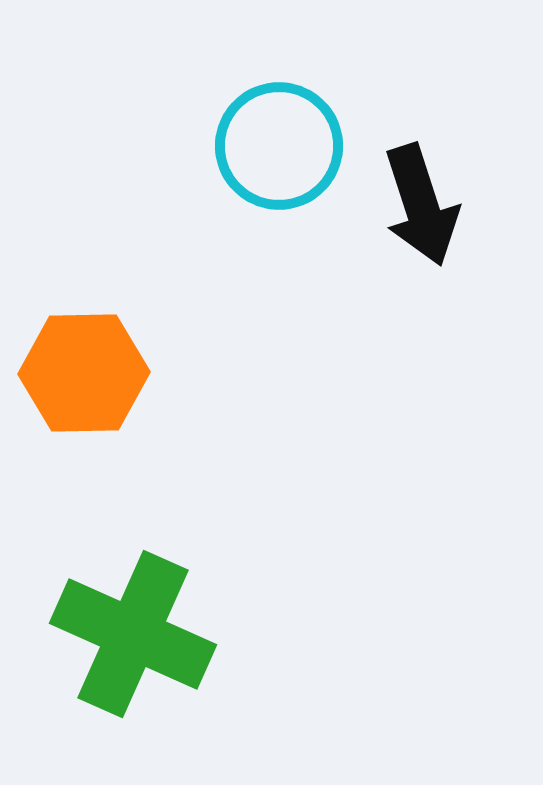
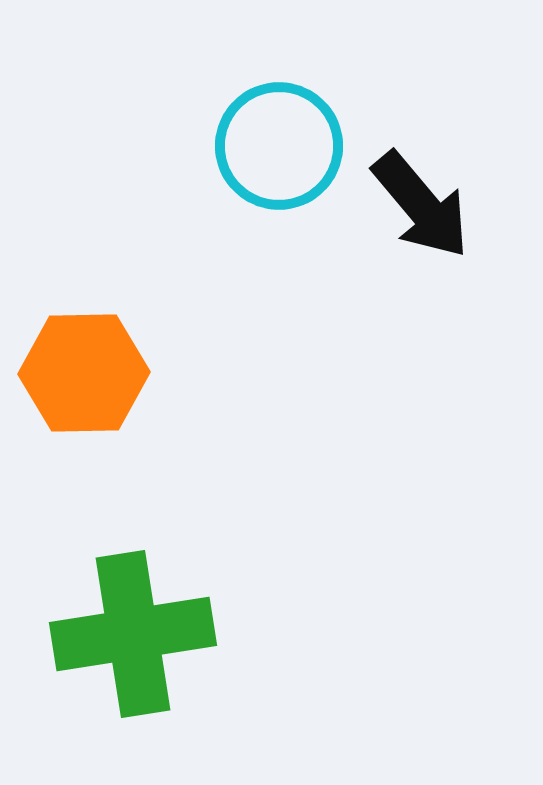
black arrow: rotated 22 degrees counterclockwise
green cross: rotated 33 degrees counterclockwise
